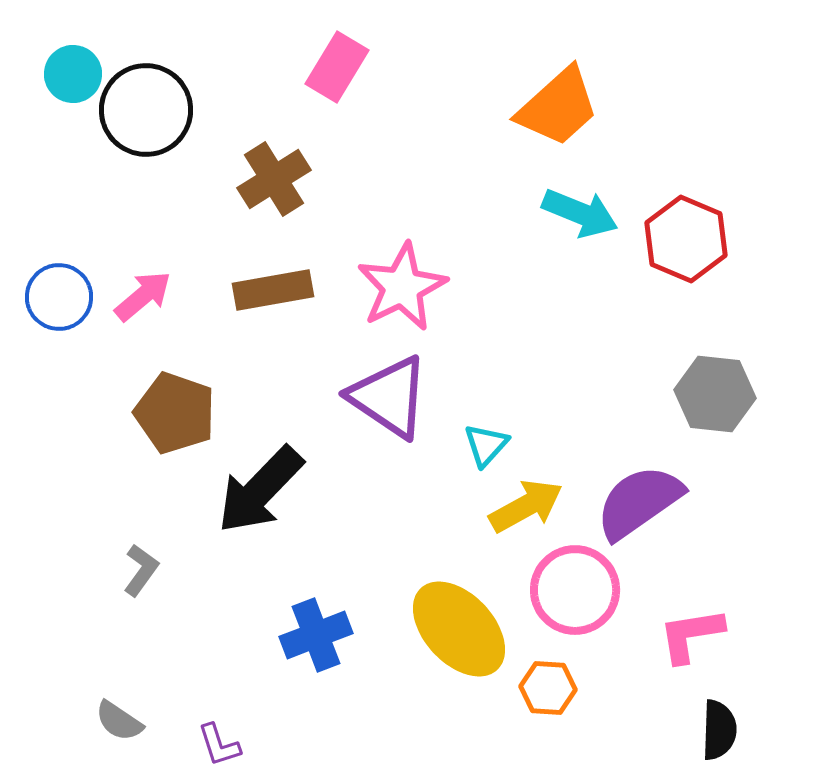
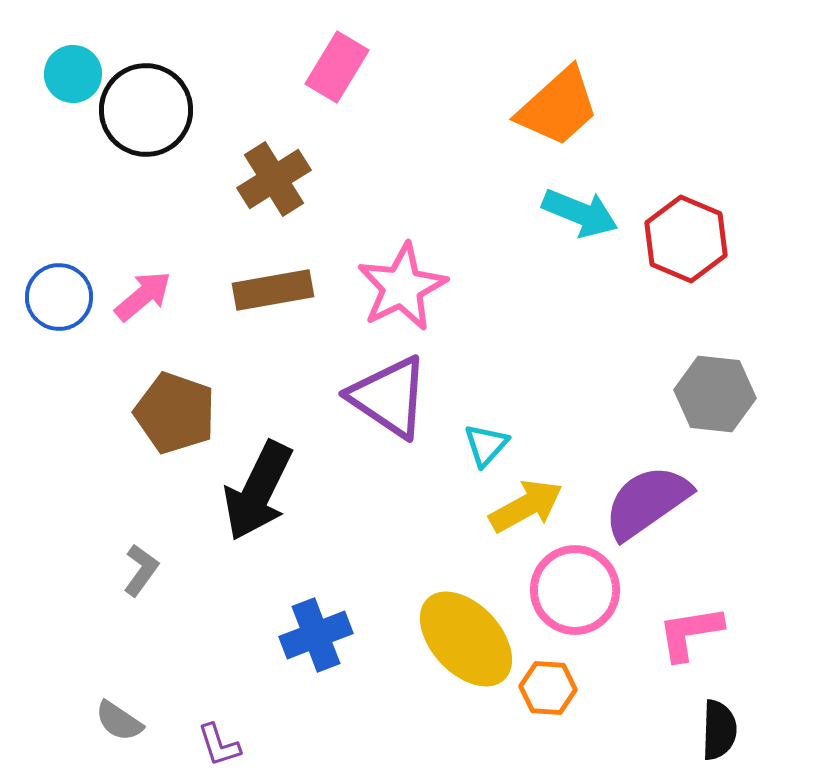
black arrow: moved 2 px left, 1 px down; rotated 18 degrees counterclockwise
purple semicircle: moved 8 px right
yellow ellipse: moved 7 px right, 10 px down
pink L-shape: moved 1 px left, 2 px up
